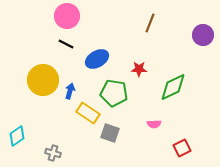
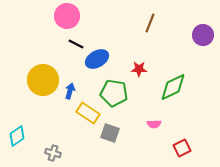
black line: moved 10 px right
